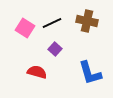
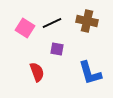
purple square: moved 2 px right; rotated 32 degrees counterclockwise
red semicircle: rotated 54 degrees clockwise
